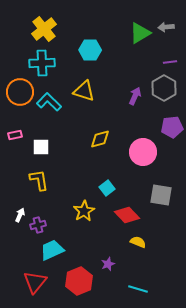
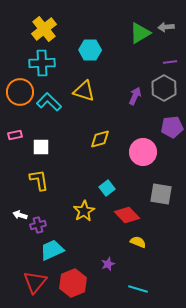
gray square: moved 1 px up
white arrow: rotated 96 degrees counterclockwise
red hexagon: moved 6 px left, 2 px down
